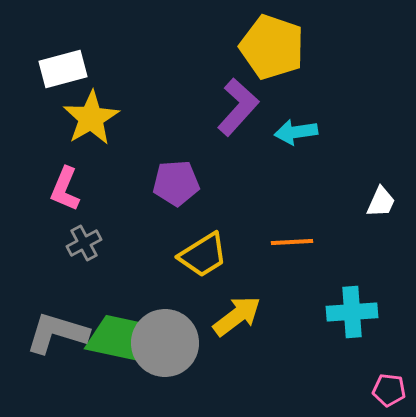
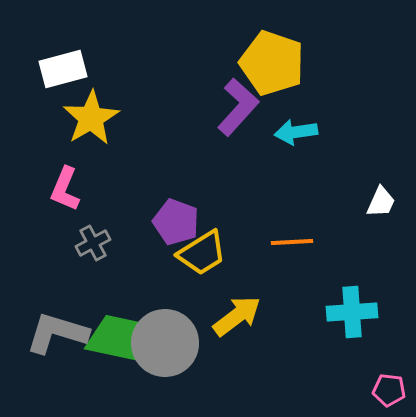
yellow pentagon: moved 16 px down
purple pentagon: moved 39 px down; rotated 24 degrees clockwise
gray cross: moved 9 px right
yellow trapezoid: moved 1 px left, 2 px up
